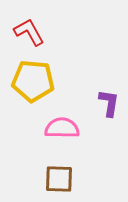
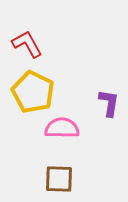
red L-shape: moved 2 px left, 12 px down
yellow pentagon: moved 11 px down; rotated 21 degrees clockwise
